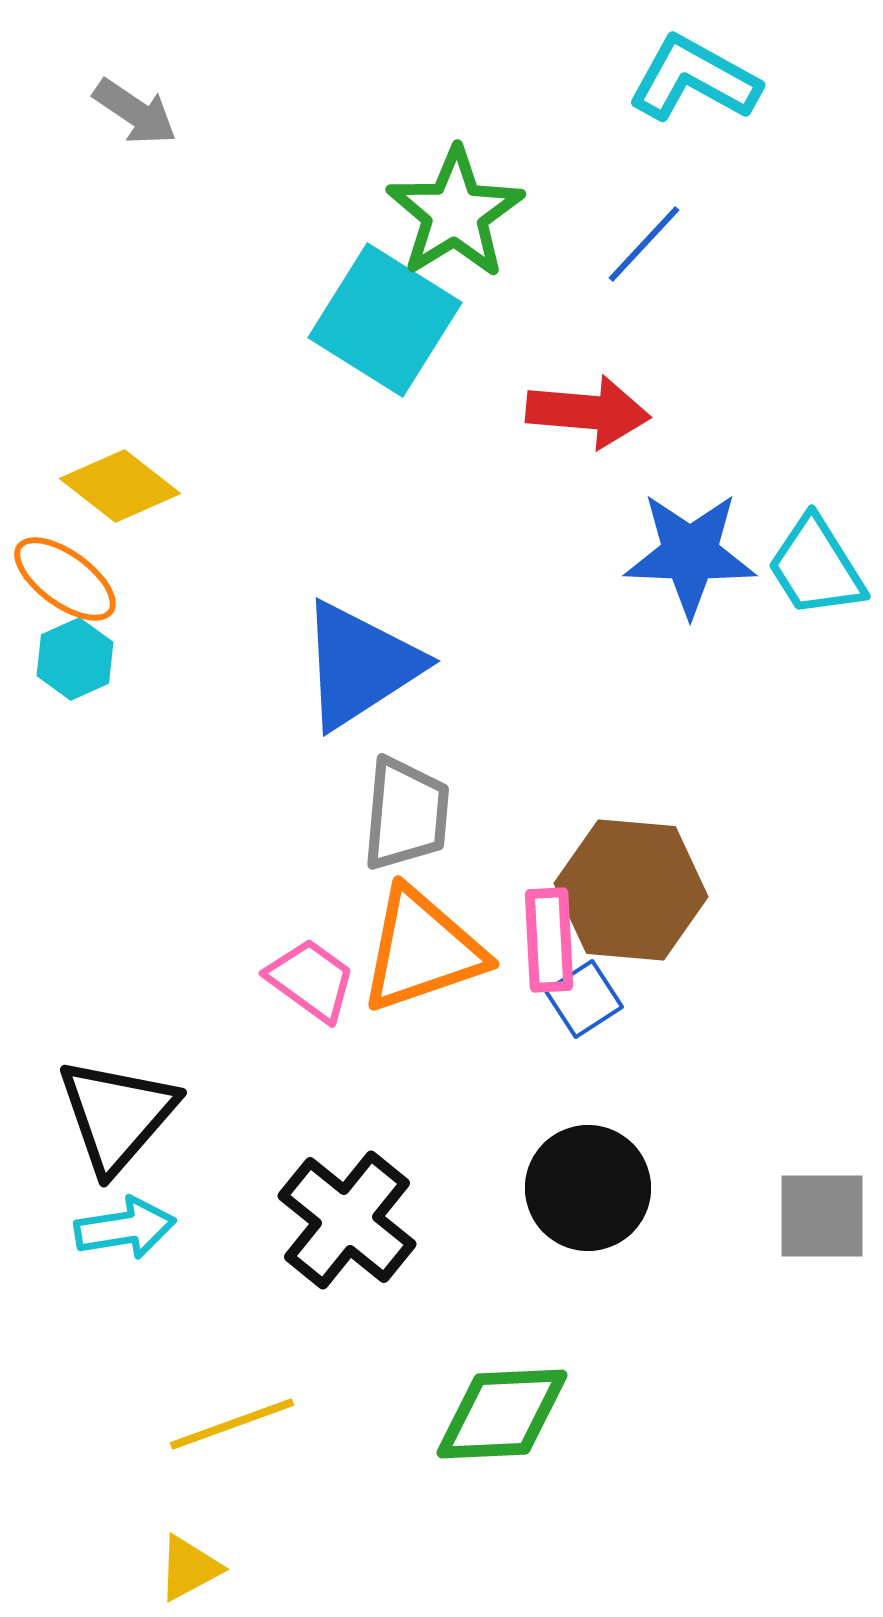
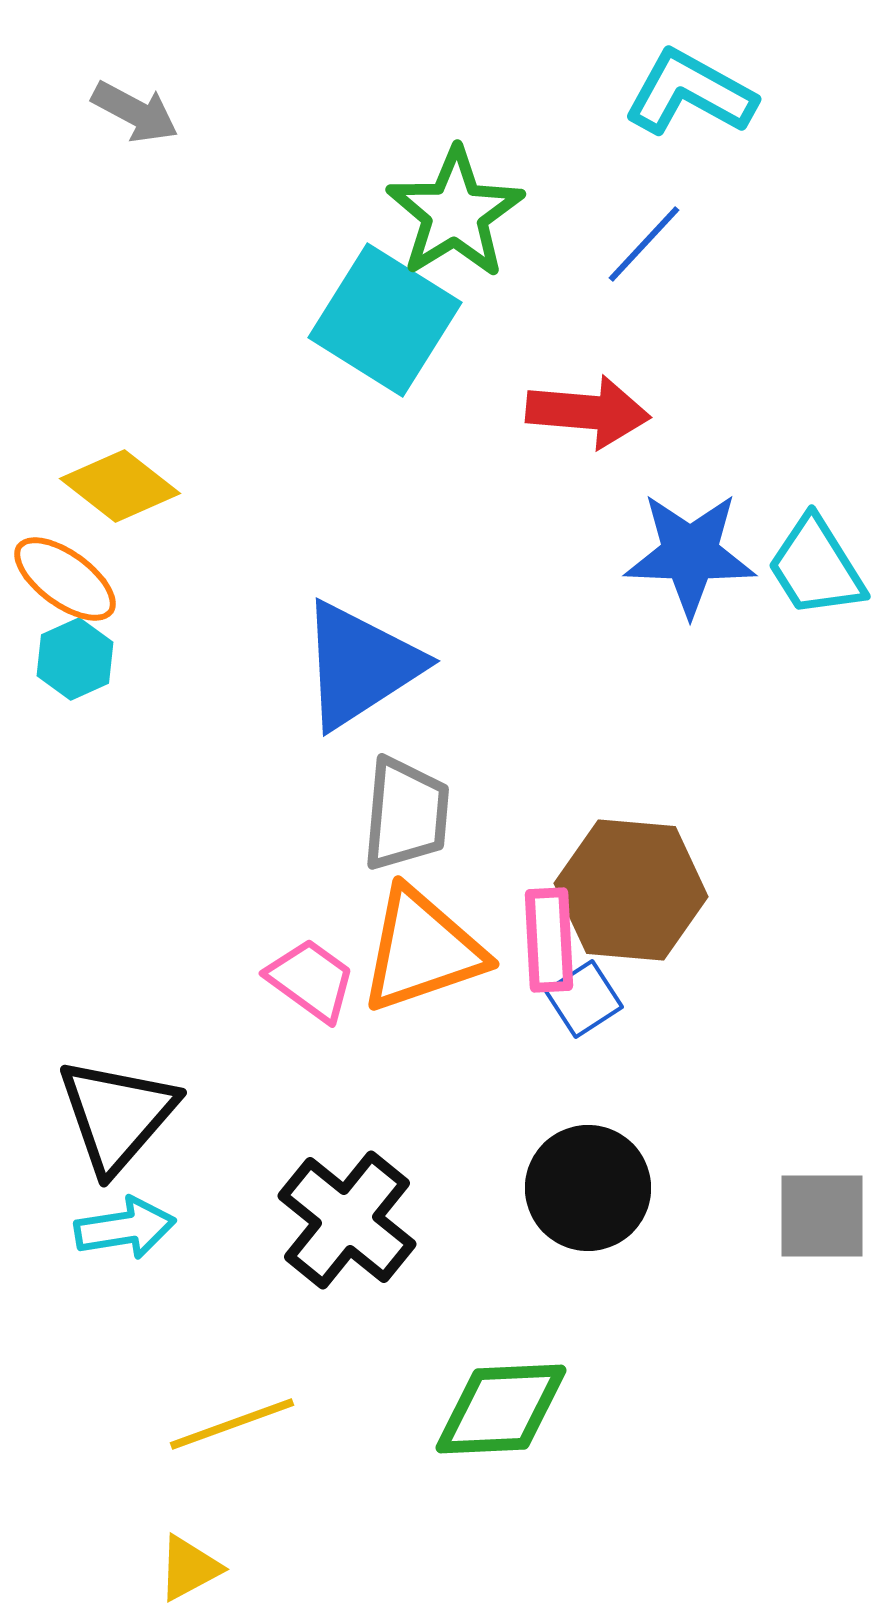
cyan L-shape: moved 4 px left, 14 px down
gray arrow: rotated 6 degrees counterclockwise
green diamond: moved 1 px left, 5 px up
